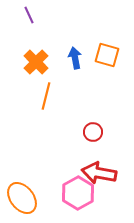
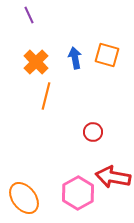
red arrow: moved 14 px right, 4 px down
orange ellipse: moved 2 px right
